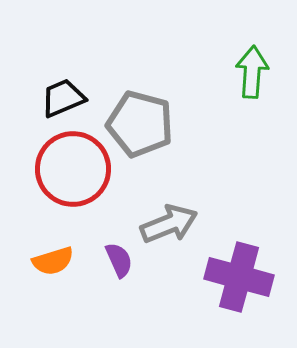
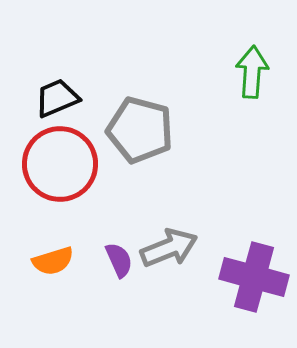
black trapezoid: moved 6 px left
gray pentagon: moved 6 px down
red circle: moved 13 px left, 5 px up
gray arrow: moved 24 px down
purple cross: moved 15 px right
